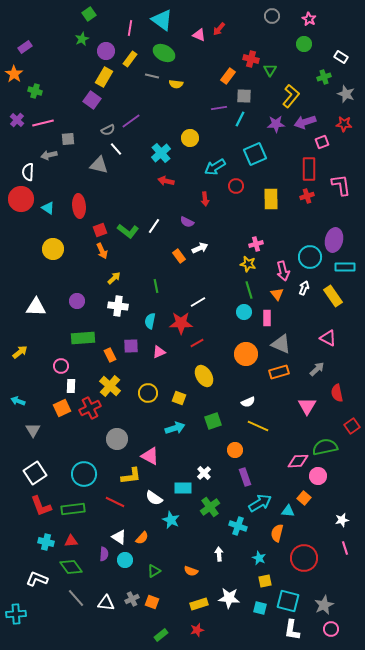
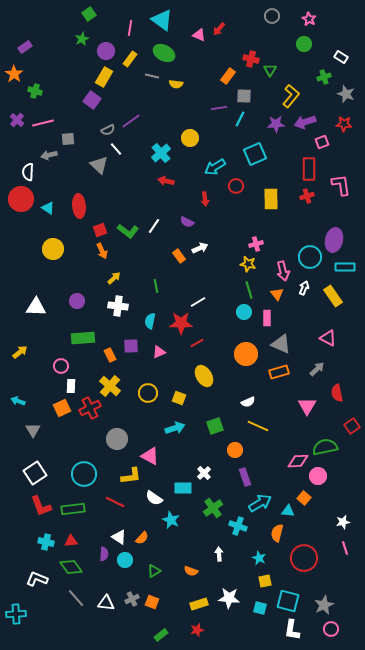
gray triangle at (99, 165): rotated 30 degrees clockwise
green square at (213, 421): moved 2 px right, 5 px down
green cross at (210, 507): moved 3 px right, 1 px down
white star at (342, 520): moved 1 px right, 2 px down
